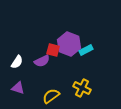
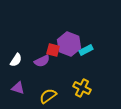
white semicircle: moved 1 px left, 2 px up
yellow semicircle: moved 3 px left
